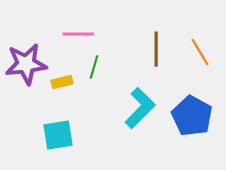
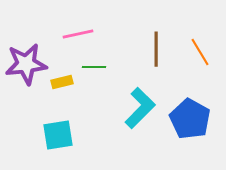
pink line: rotated 12 degrees counterclockwise
green line: rotated 75 degrees clockwise
blue pentagon: moved 2 px left, 3 px down
